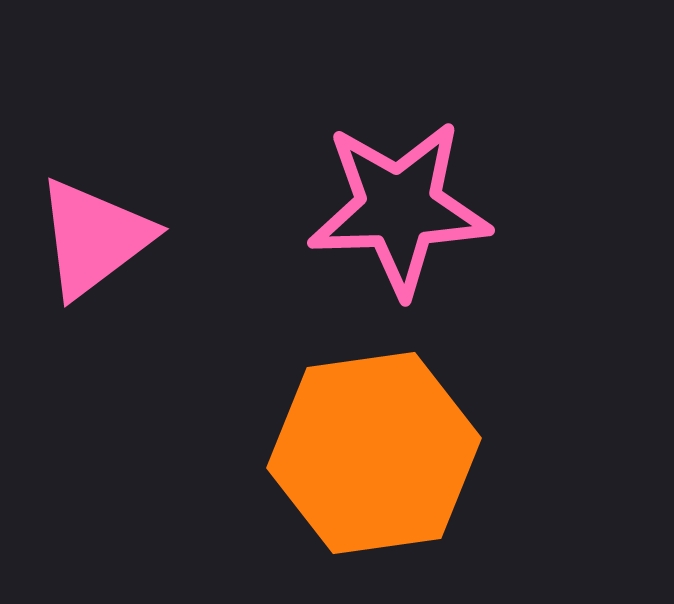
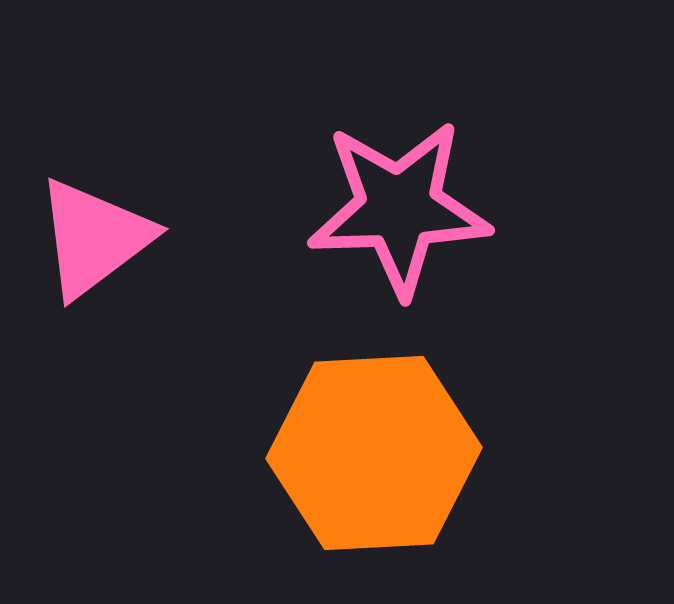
orange hexagon: rotated 5 degrees clockwise
